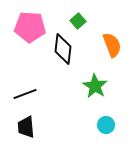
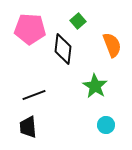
pink pentagon: moved 2 px down
black line: moved 9 px right, 1 px down
black trapezoid: moved 2 px right
